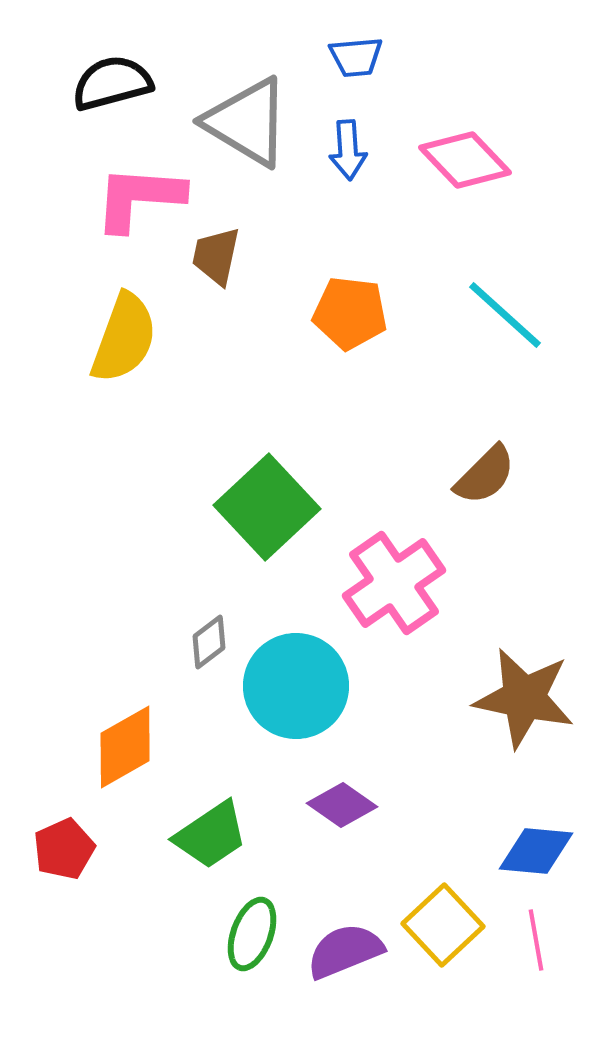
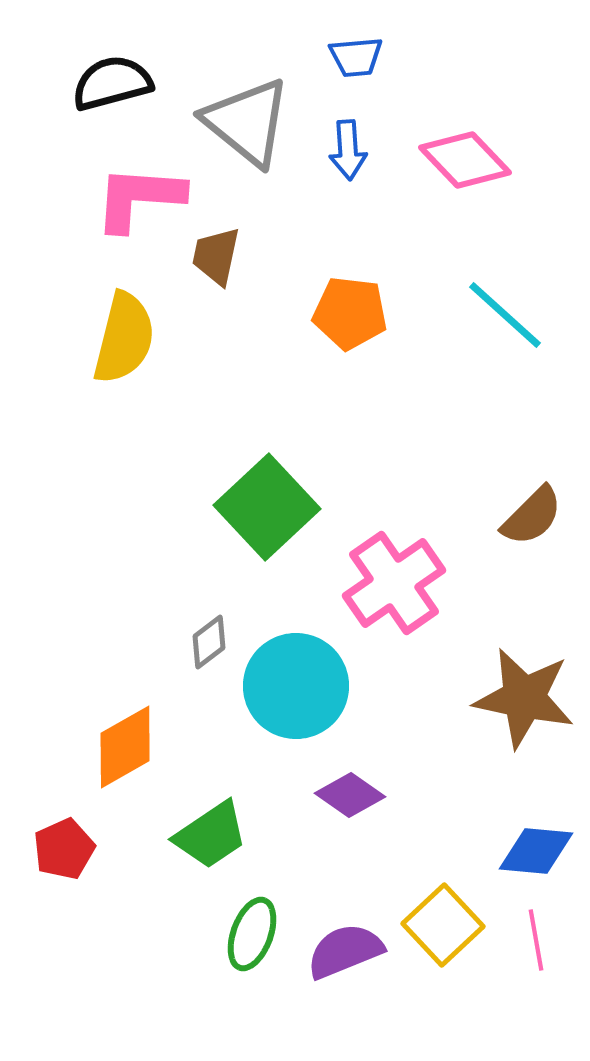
gray triangle: rotated 8 degrees clockwise
yellow semicircle: rotated 6 degrees counterclockwise
brown semicircle: moved 47 px right, 41 px down
purple diamond: moved 8 px right, 10 px up
